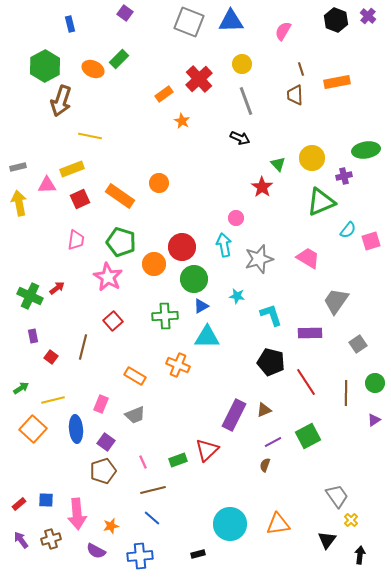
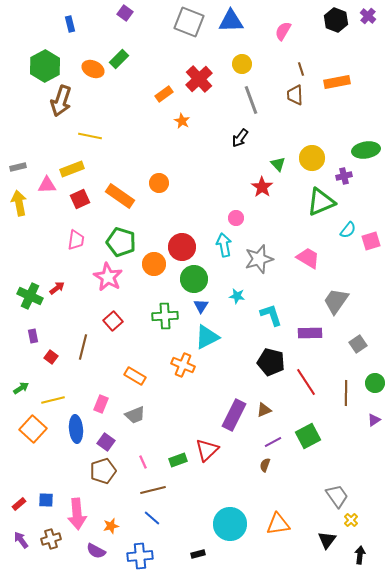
gray line at (246, 101): moved 5 px right, 1 px up
black arrow at (240, 138): rotated 102 degrees clockwise
blue triangle at (201, 306): rotated 28 degrees counterclockwise
cyan triangle at (207, 337): rotated 28 degrees counterclockwise
orange cross at (178, 365): moved 5 px right
